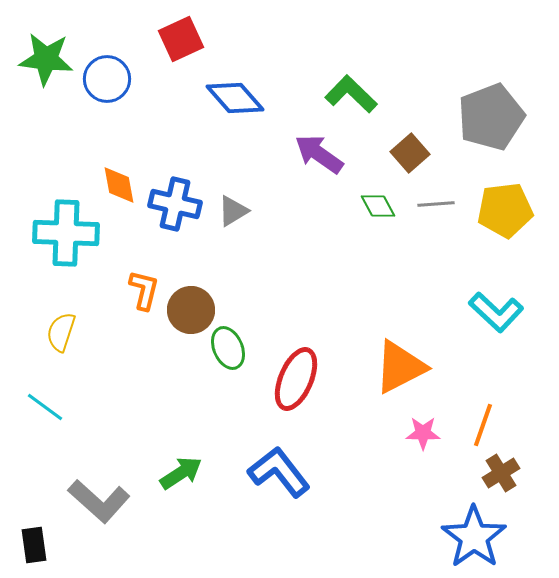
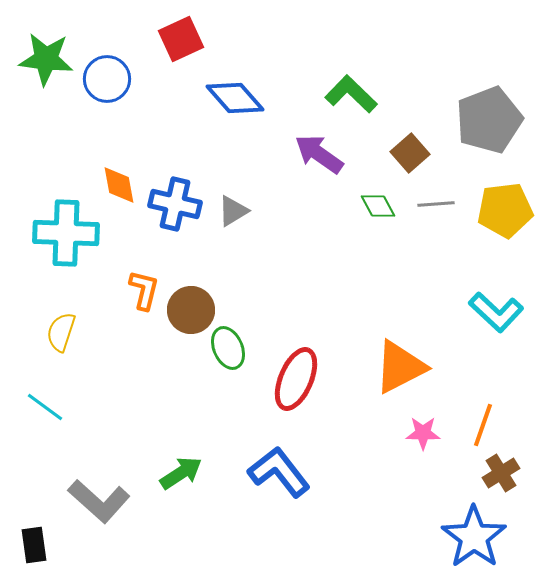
gray pentagon: moved 2 px left, 3 px down
